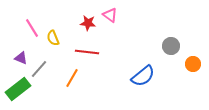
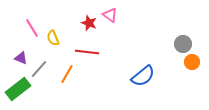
red star: moved 1 px right; rotated 14 degrees clockwise
gray circle: moved 12 px right, 2 px up
orange circle: moved 1 px left, 2 px up
orange line: moved 5 px left, 4 px up
